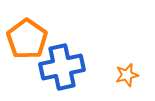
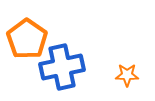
orange star: rotated 15 degrees clockwise
